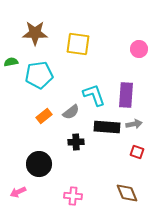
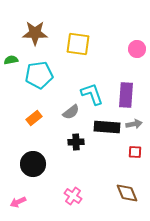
pink circle: moved 2 px left
green semicircle: moved 2 px up
cyan L-shape: moved 2 px left, 1 px up
orange rectangle: moved 10 px left, 2 px down
red square: moved 2 px left; rotated 16 degrees counterclockwise
black circle: moved 6 px left
pink arrow: moved 10 px down
pink cross: rotated 30 degrees clockwise
